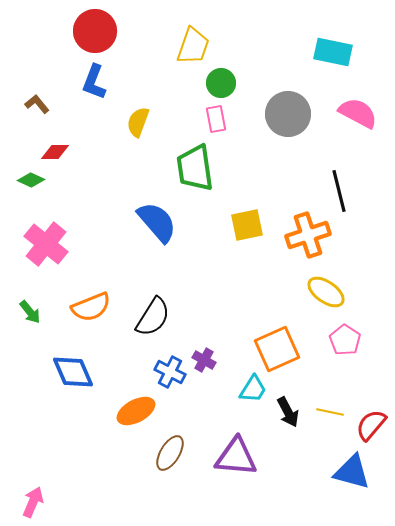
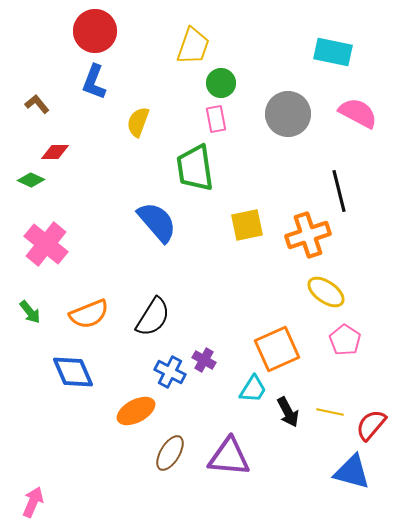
orange semicircle: moved 2 px left, 7 px down
purple triangle: moved 7 px left
